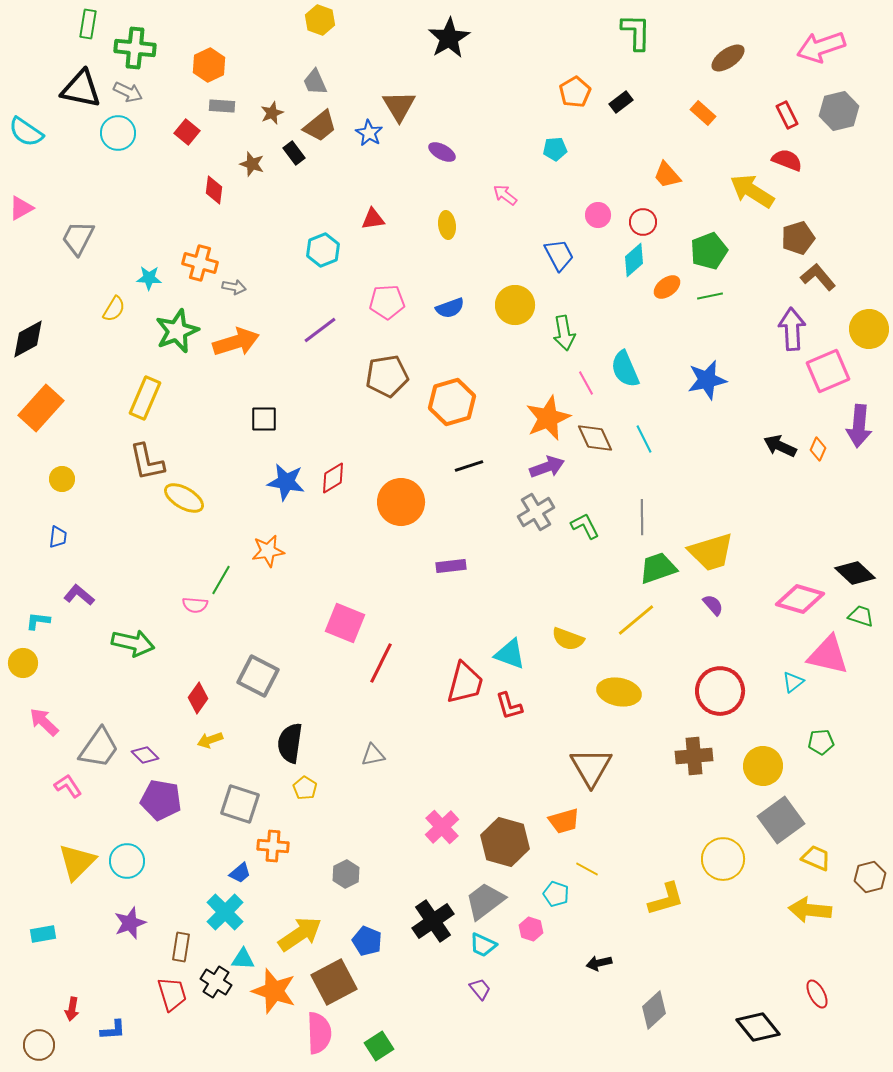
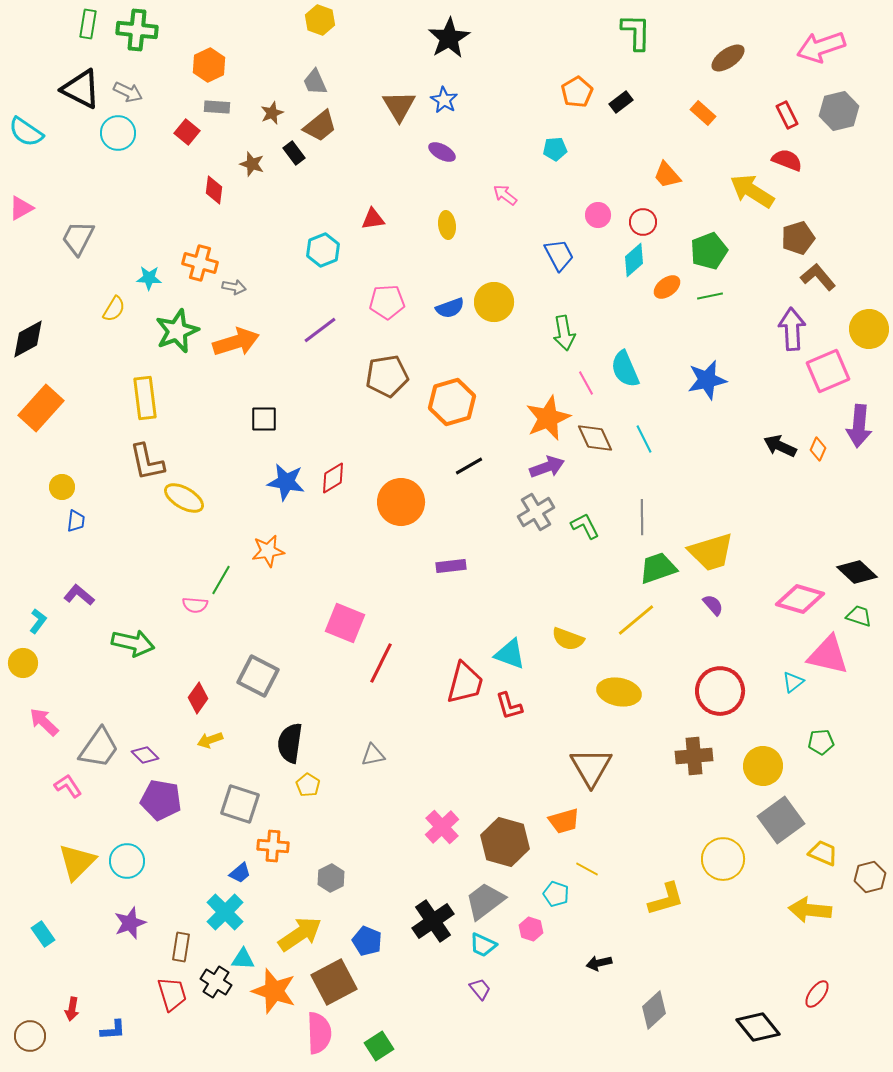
green cross at (135, 48): moved 2 px right, 18 px up
black triangle at (81, 89): rotated 15 degrees clockwise
orange pentagon at (575, 92): moved 2 px right
gray rectangle at (222, 106): moved 5 px left, 1 px down
blue star at (369, 133): moved 75 px right, 33 px up
yellow circle at (515, 305): moved 21 px left, 3 px up
yellow rectangle at (145, 398): rotated 30 degrees counterclockwise
black line at (469, 466): rotated 12 degrees counterclockwise
yellow circle at (62, 479): moved 8 px down
blue trapezoid at (58, 537): moved 18 px right, 16 px up
black diamond at (855, 573): moved 2 px right, 1 px up
green trapezoid at (861, 616): moved 2 px left
cyan L-shape at (38, 621): rotated 120 degrees clockwise
yellow pentagon at (305, 788): moved 3 px right, 3 px up
yellow trapezoid at (816, 858): moved 7 px right, 5 px up
gray hexagon at (346, 874): moved 15 px left, 4 px down
cyan rectangle at (43, 934): rotated 65 degrees clockwise
red ellipse at (817, 994): rotated 64 degrees clockwise
brown circle at (39, 1045): moved 9 px left, 9 px up
